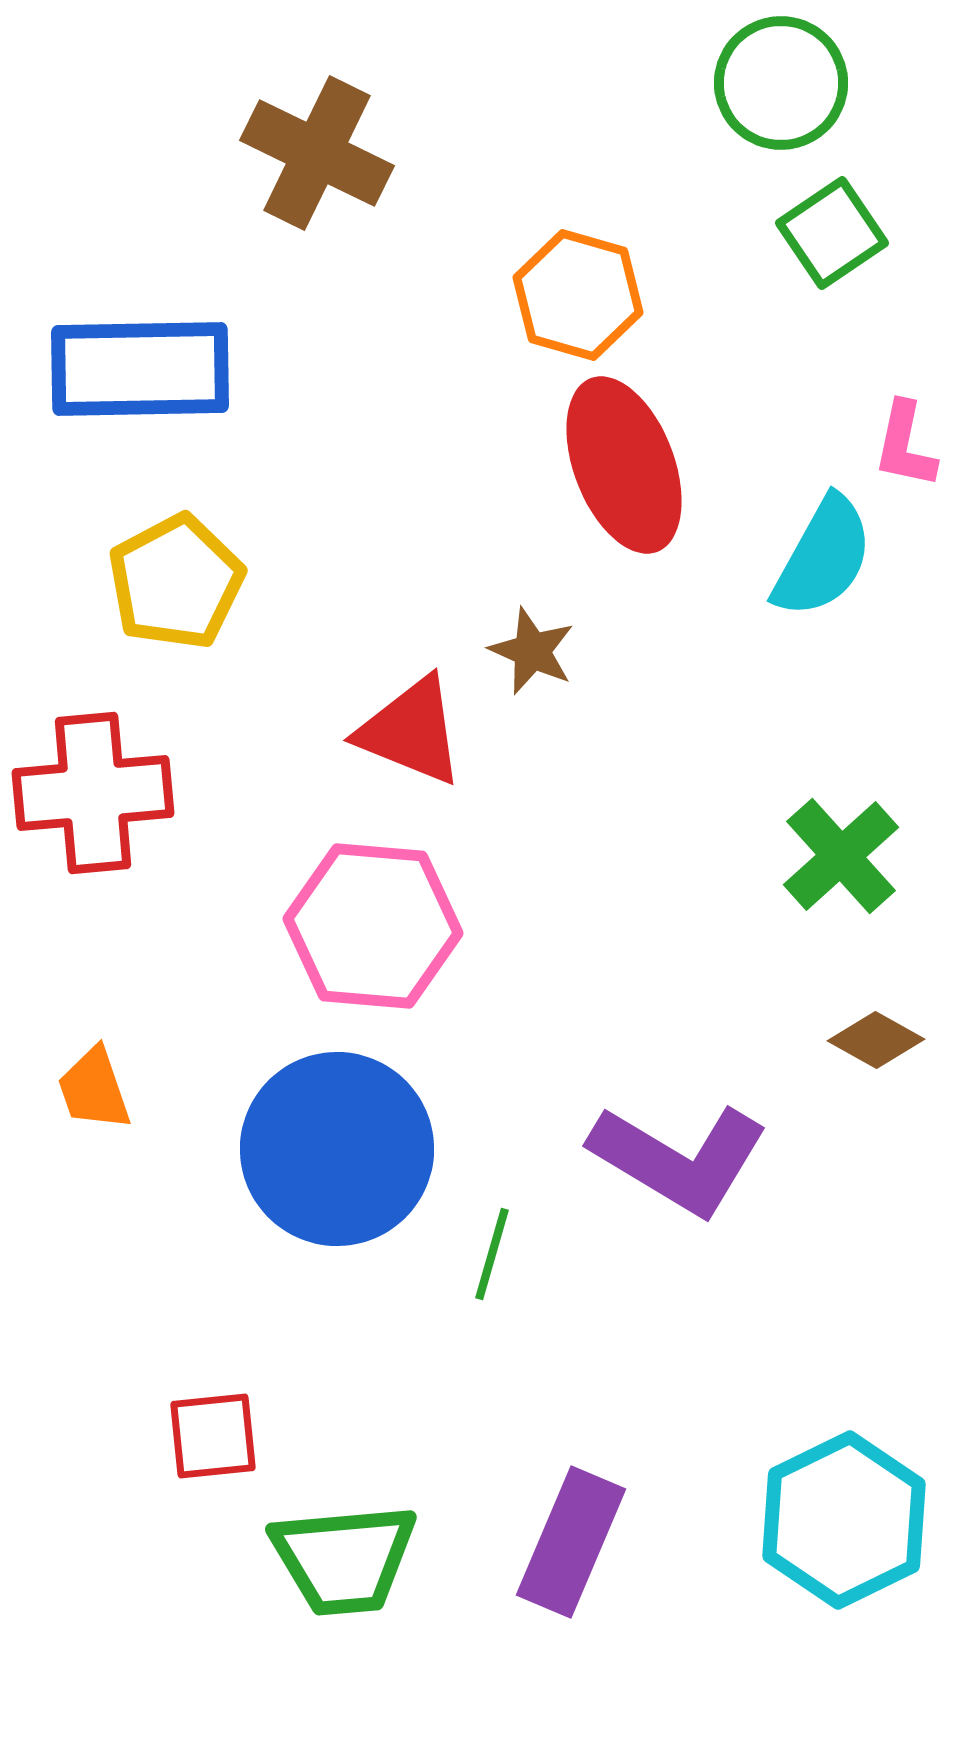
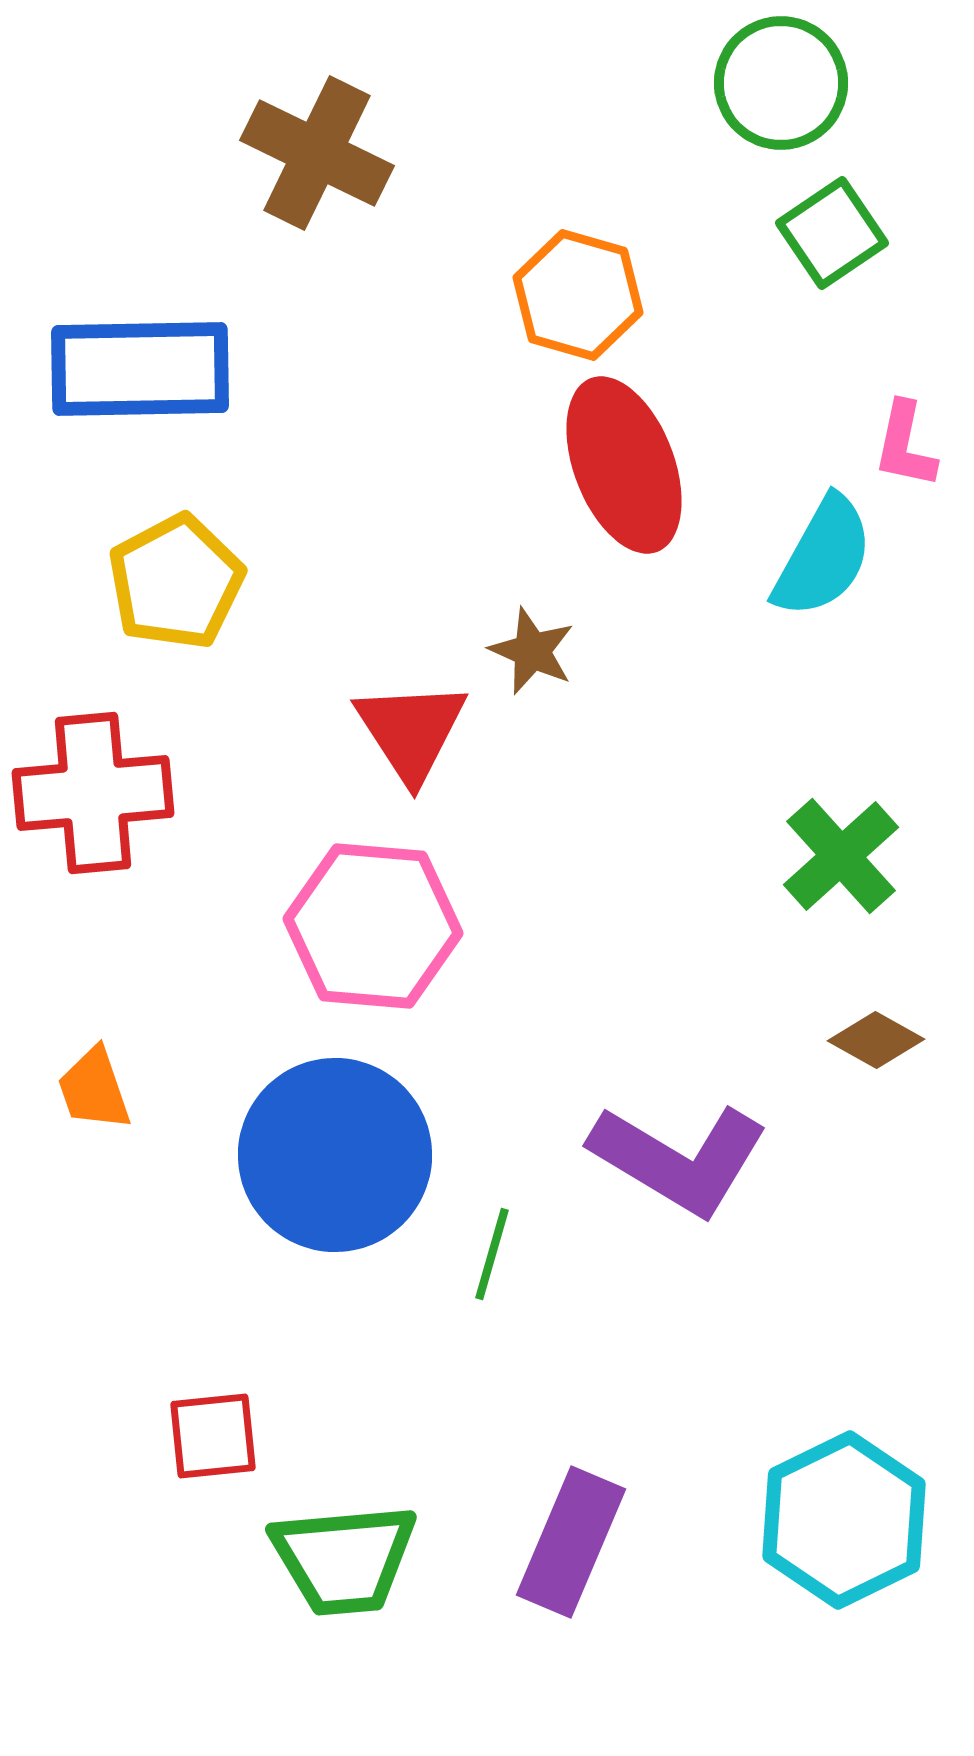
red triangle: rotated 35 degrees clockwise
blue circle: moved 2 px left, 6 px down
